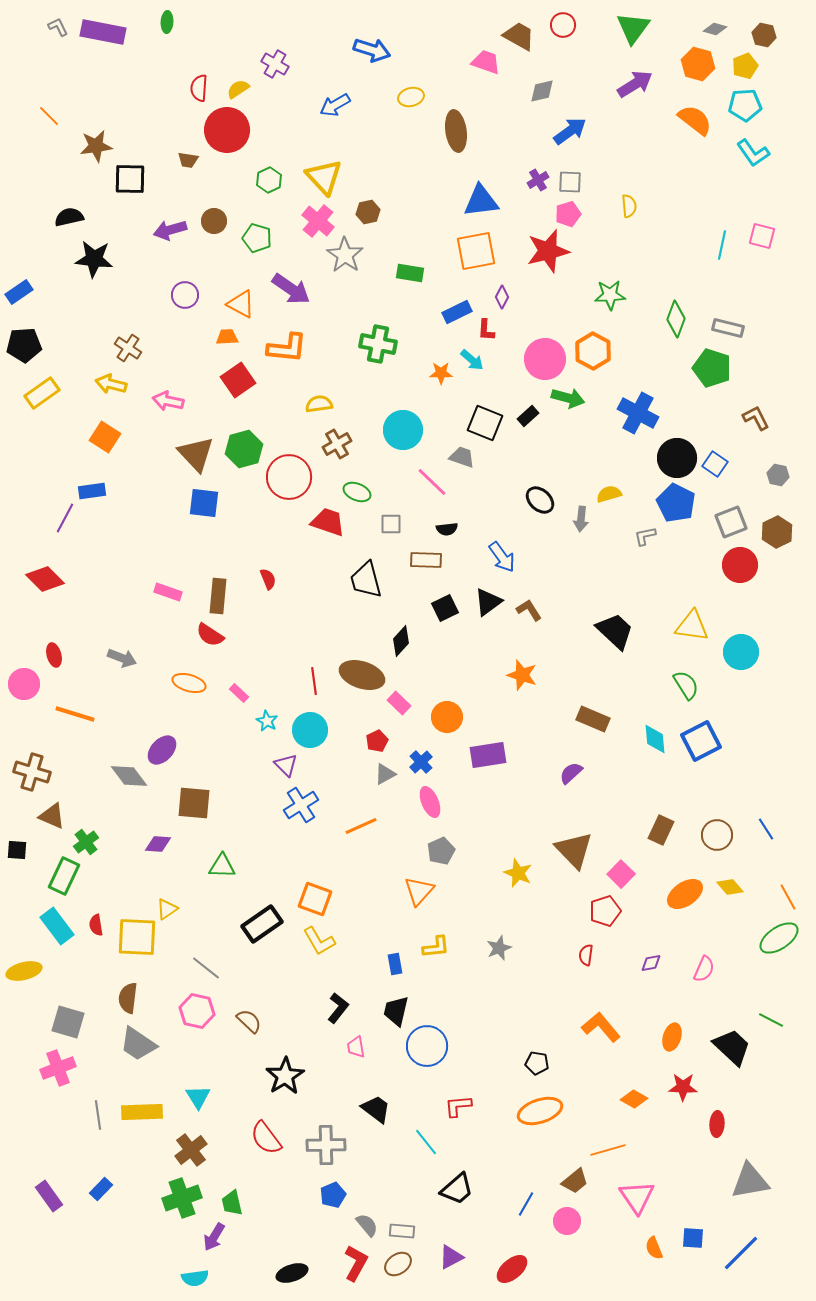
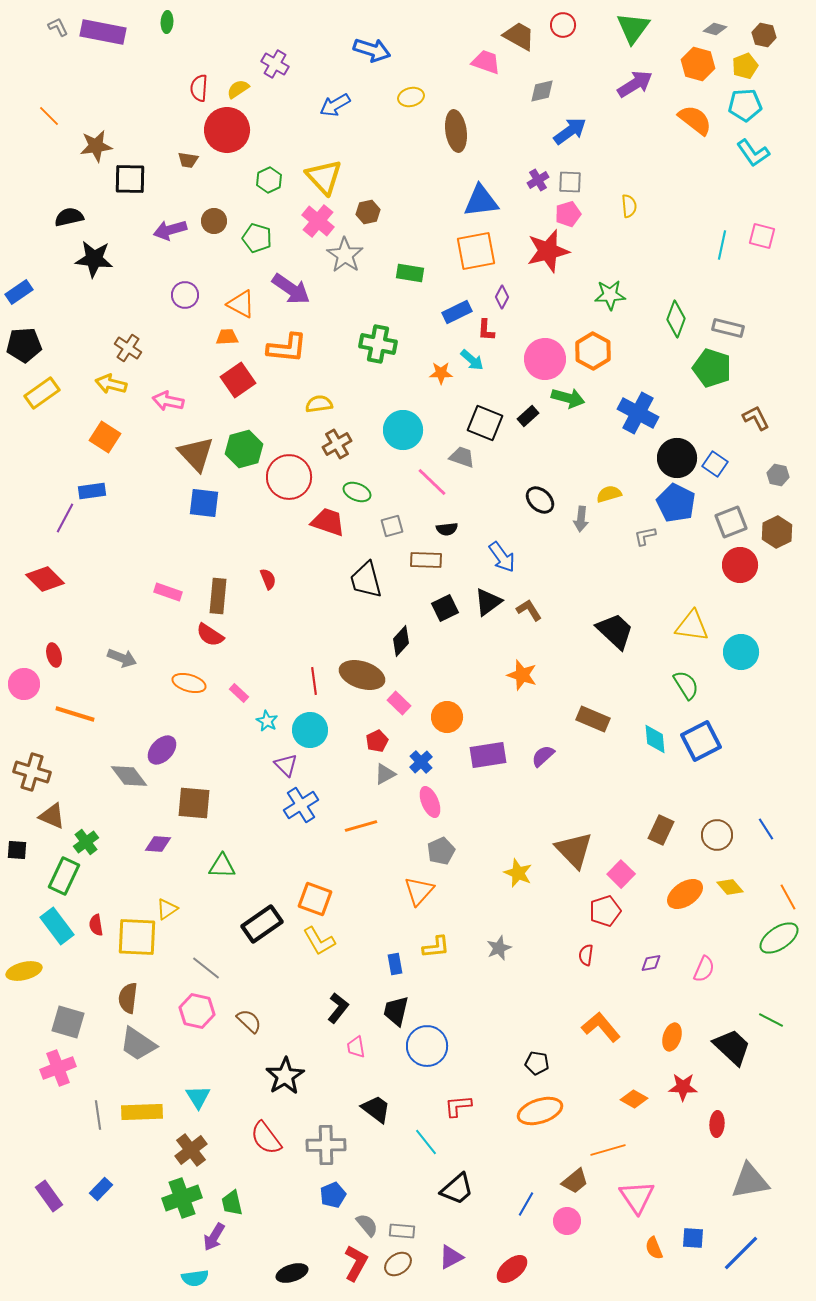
gray square at (391, 524): moved 1 px right, 2 px down; rotated 15 degrees counterclockwise
purple semicircle at (571, 773): moved 28 px left, 17 px up
orange line at (361, 826): rotated 8 degrees clockwise
